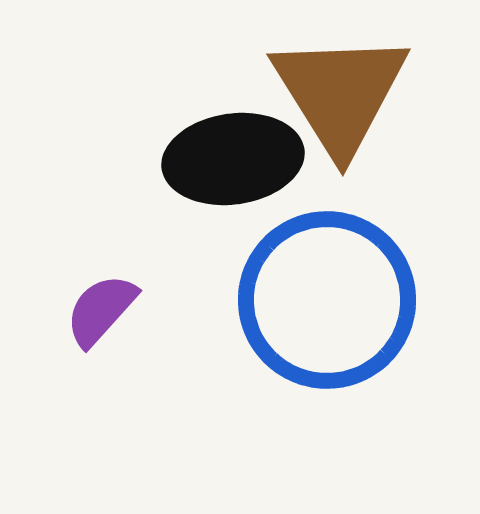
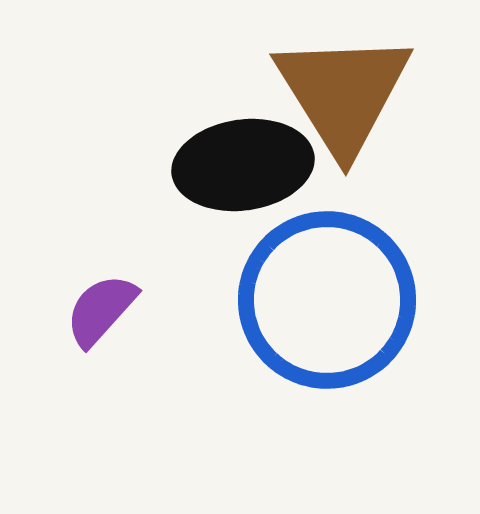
brown triangle: moved 3 px right
black ellipse: moved 10 px right, 6 px down
